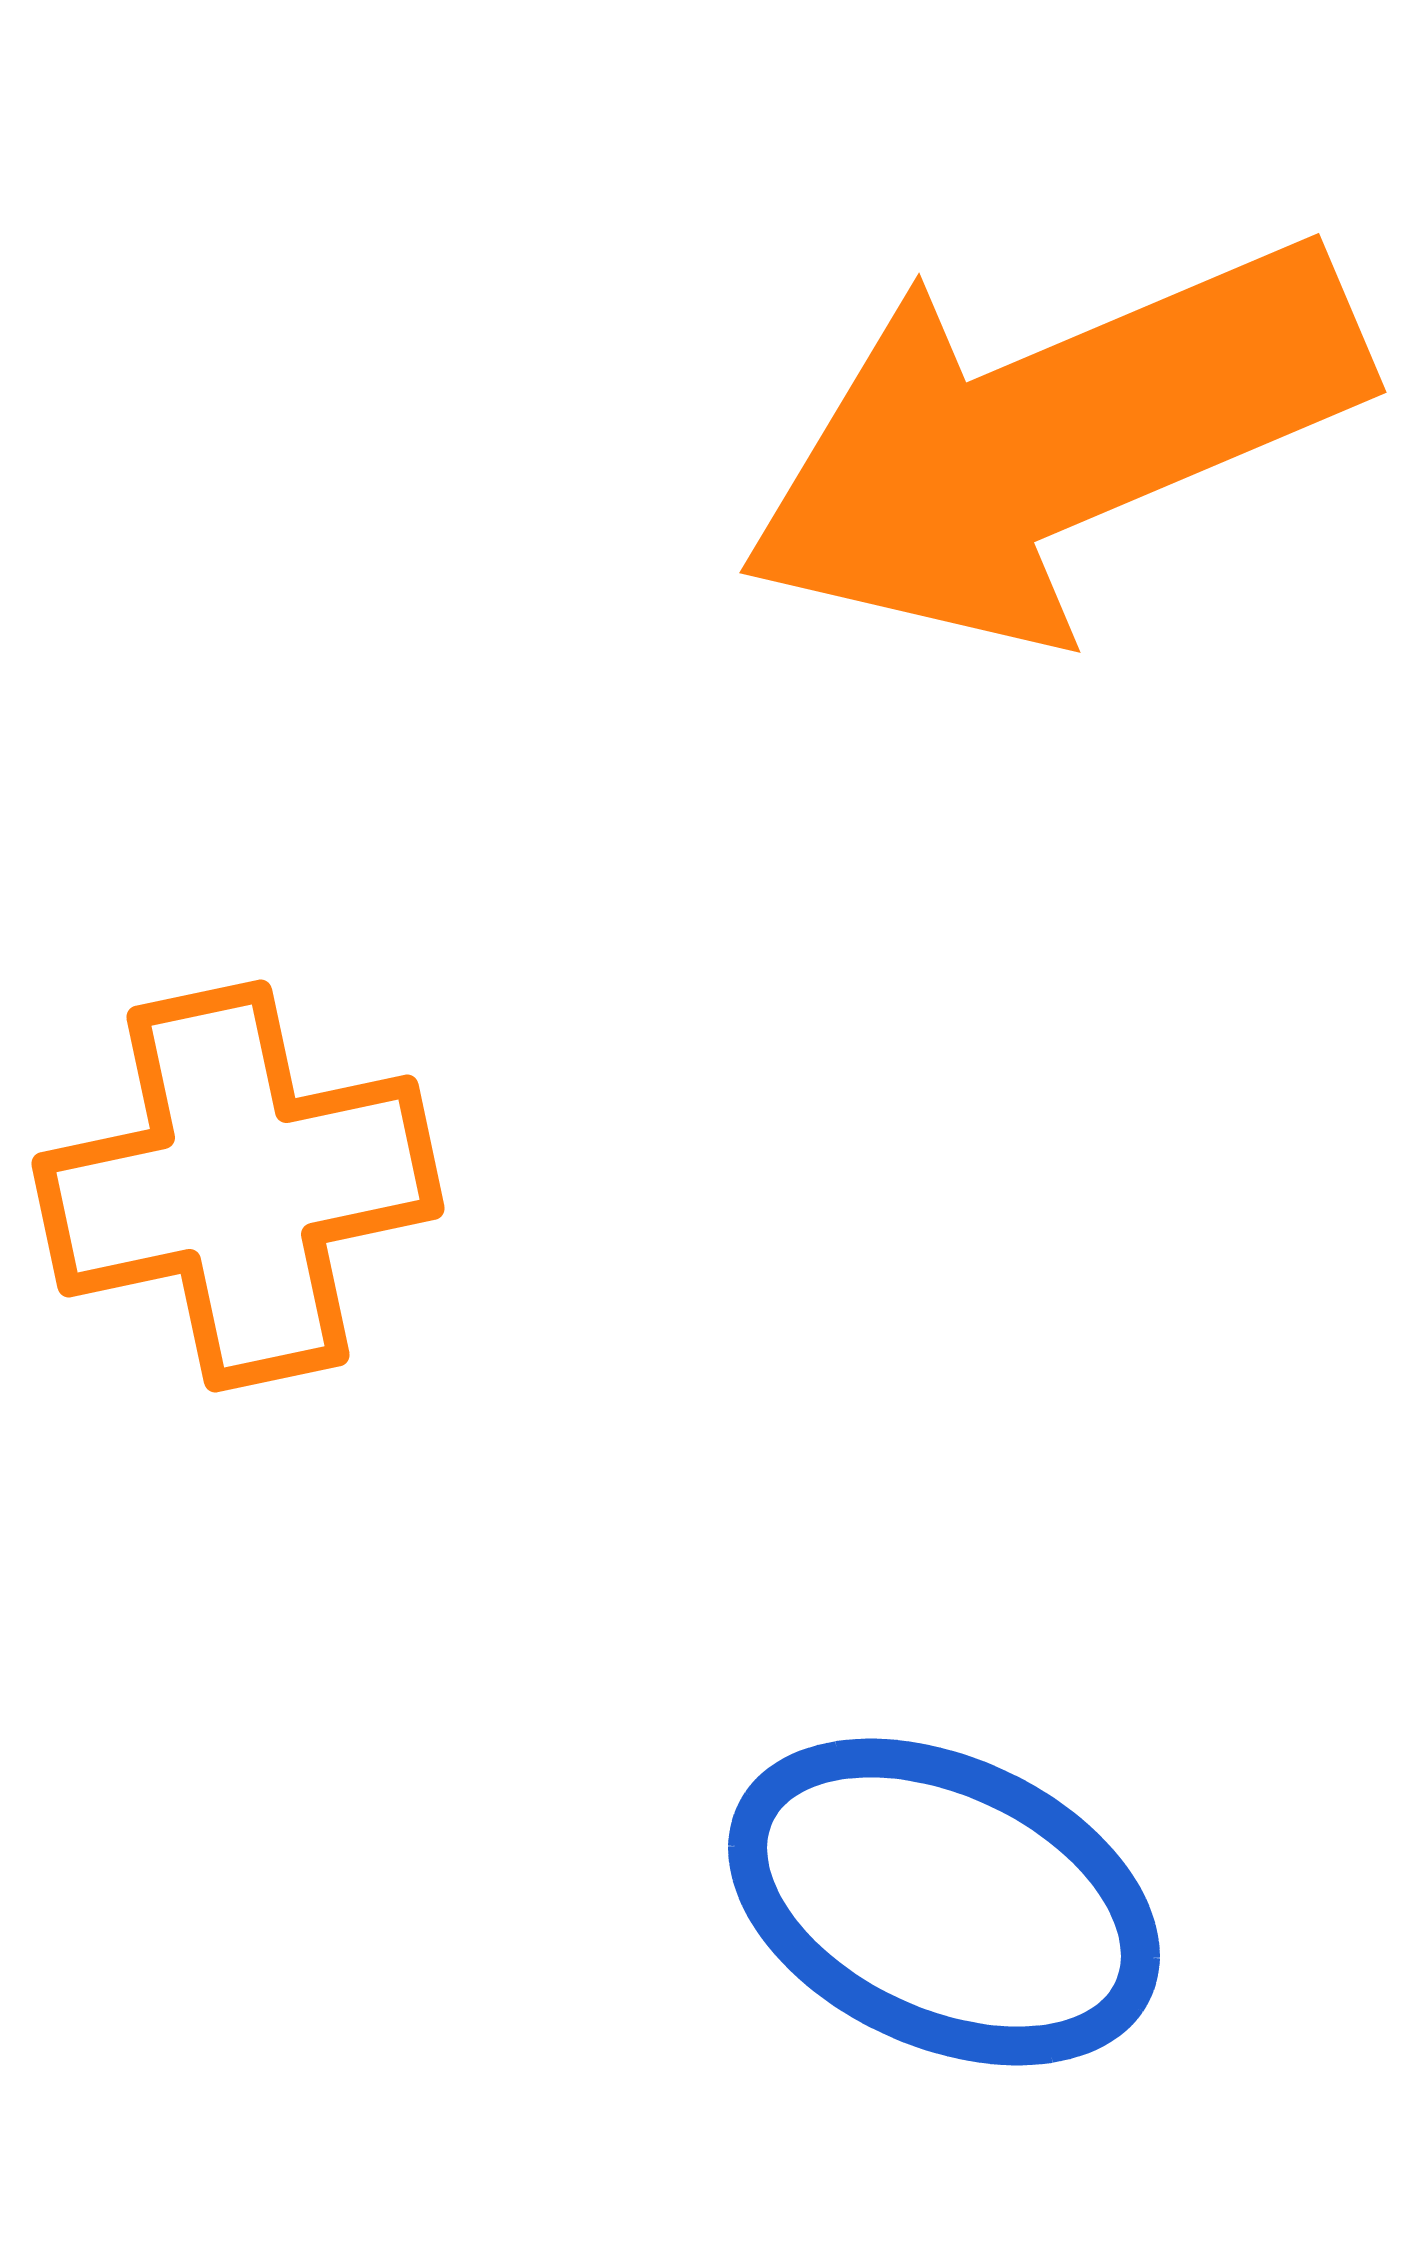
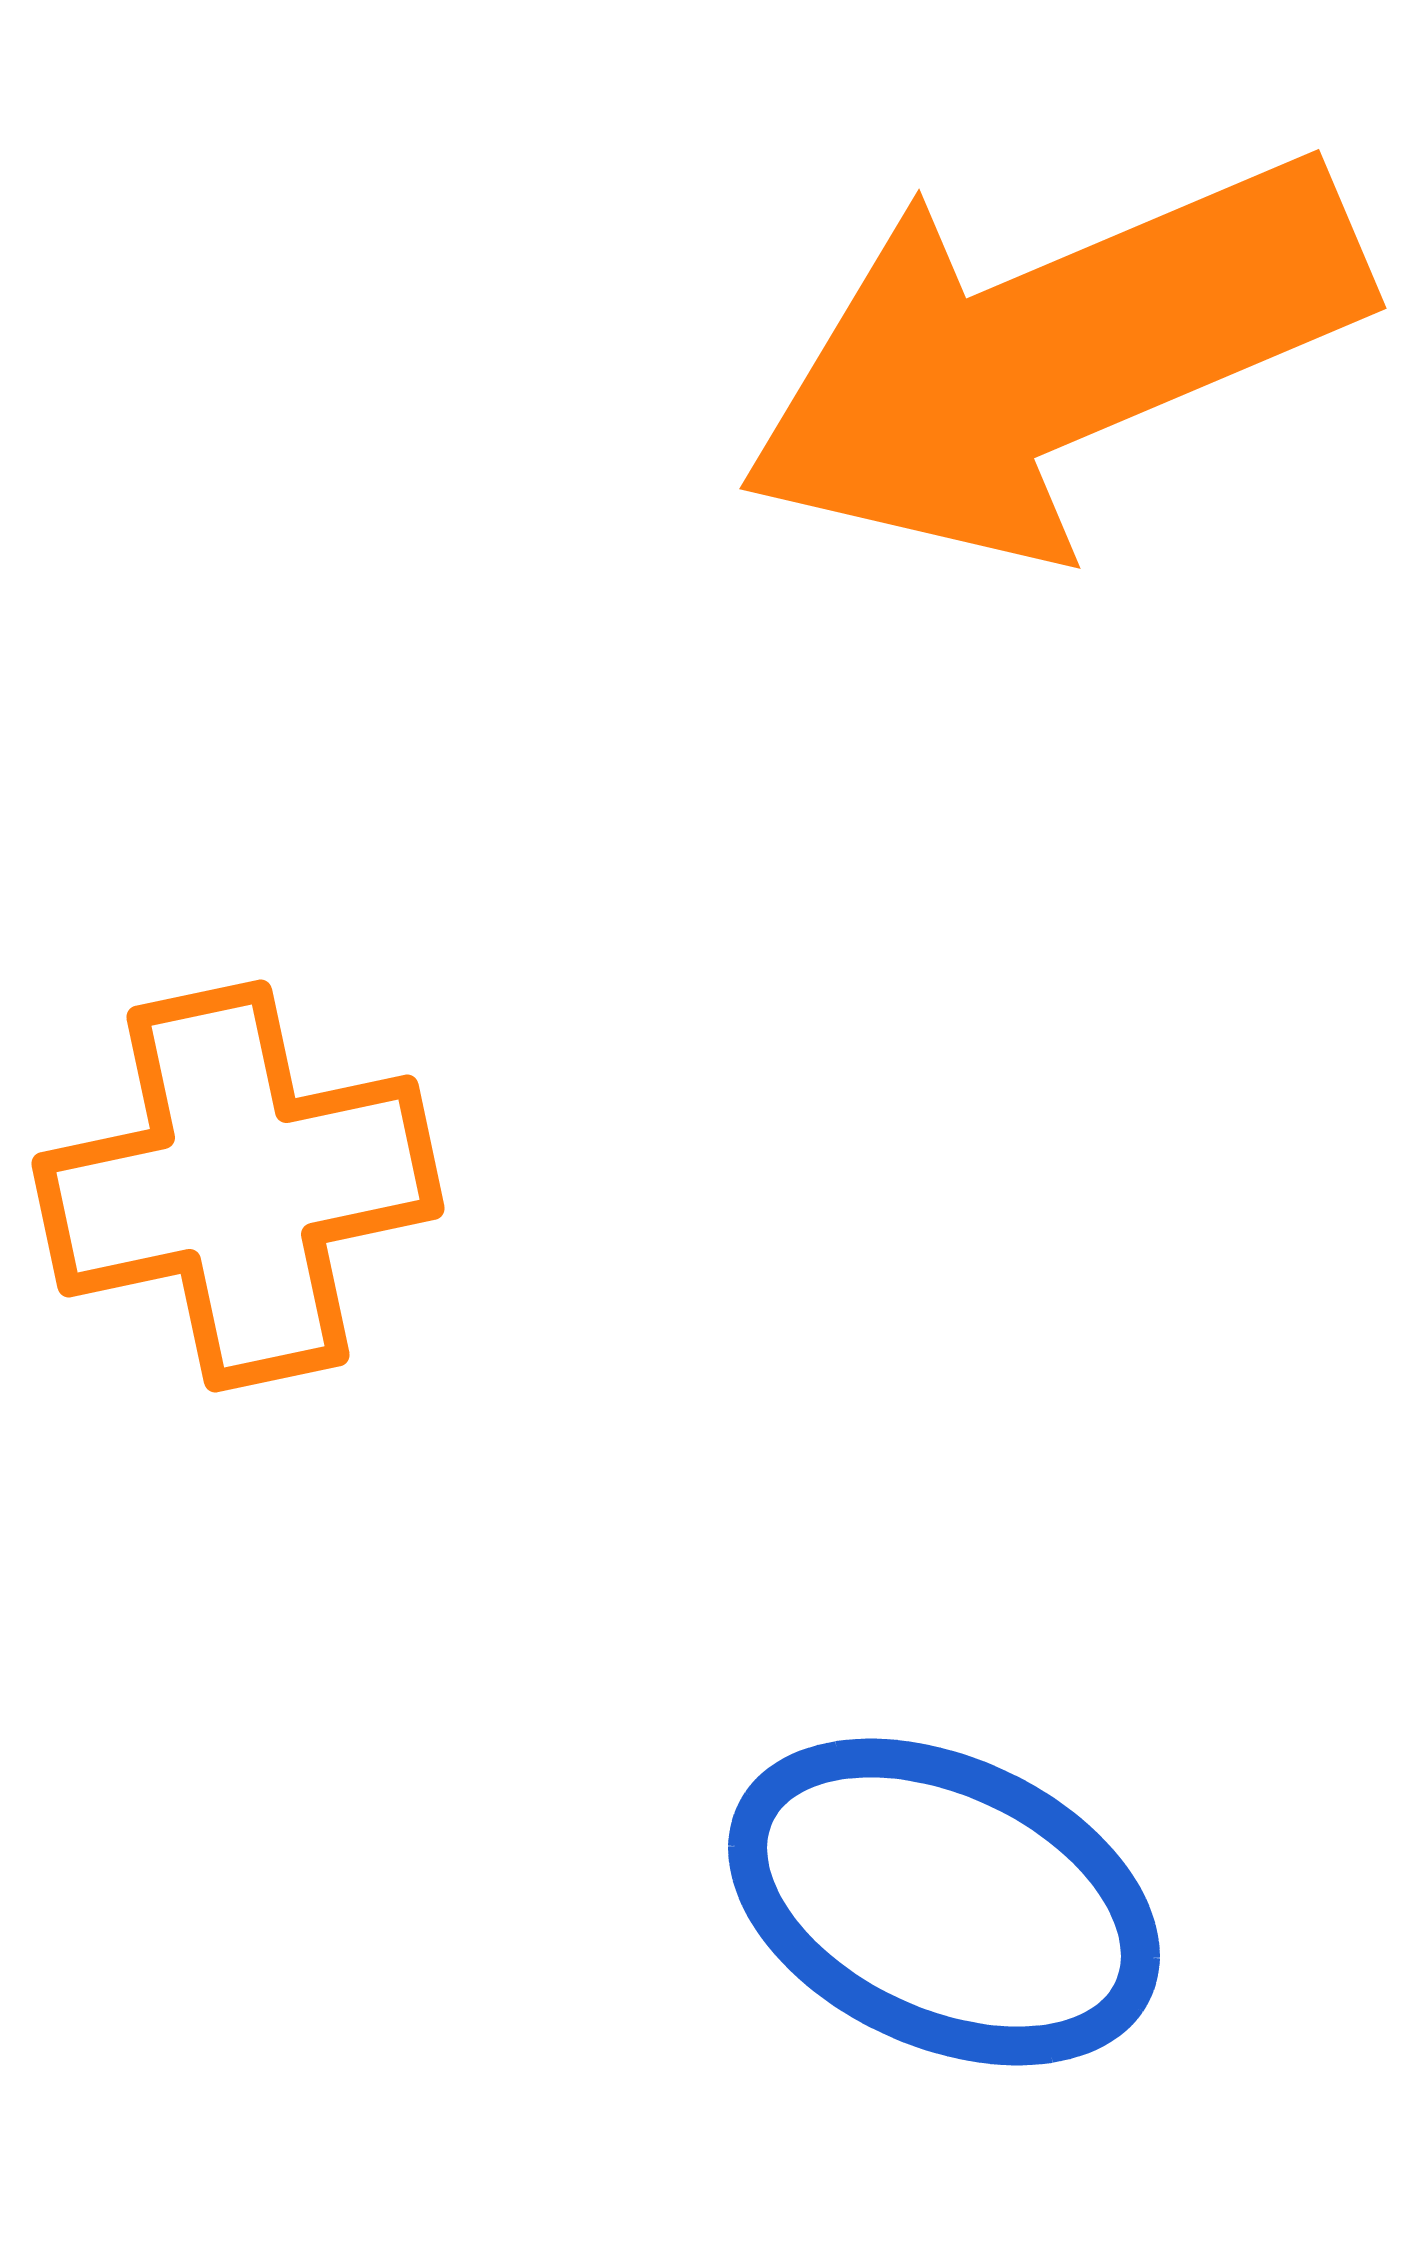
orange arrow: moved 84 px up
